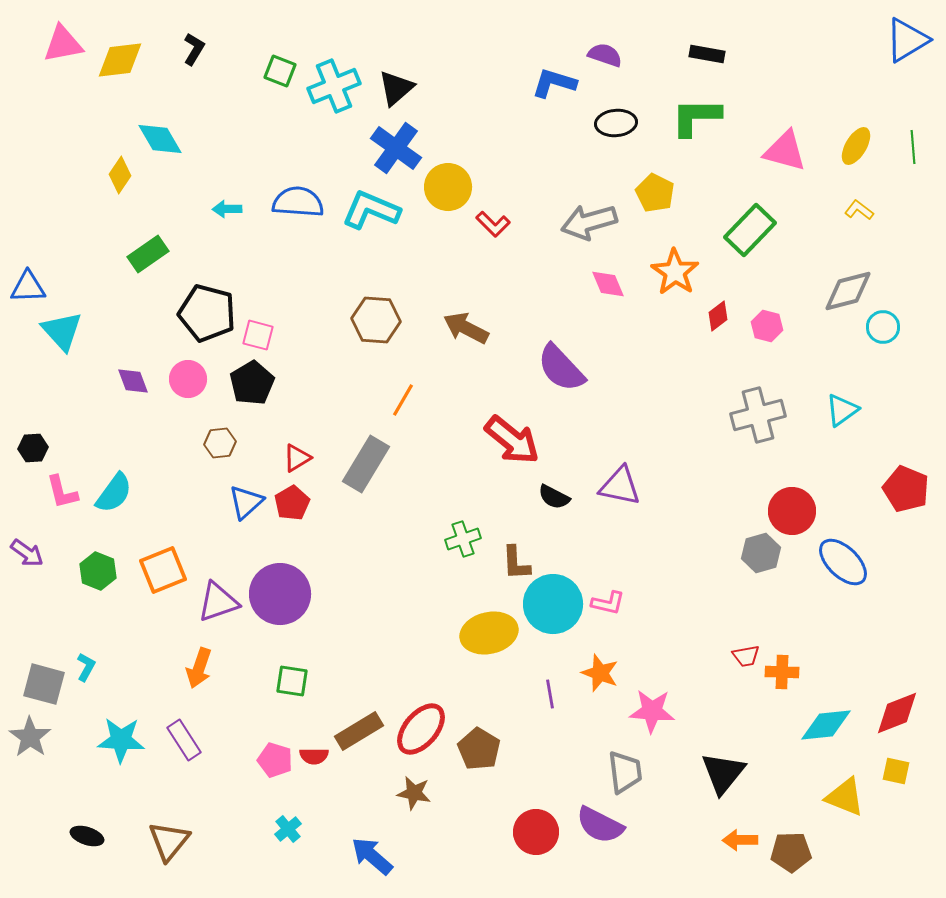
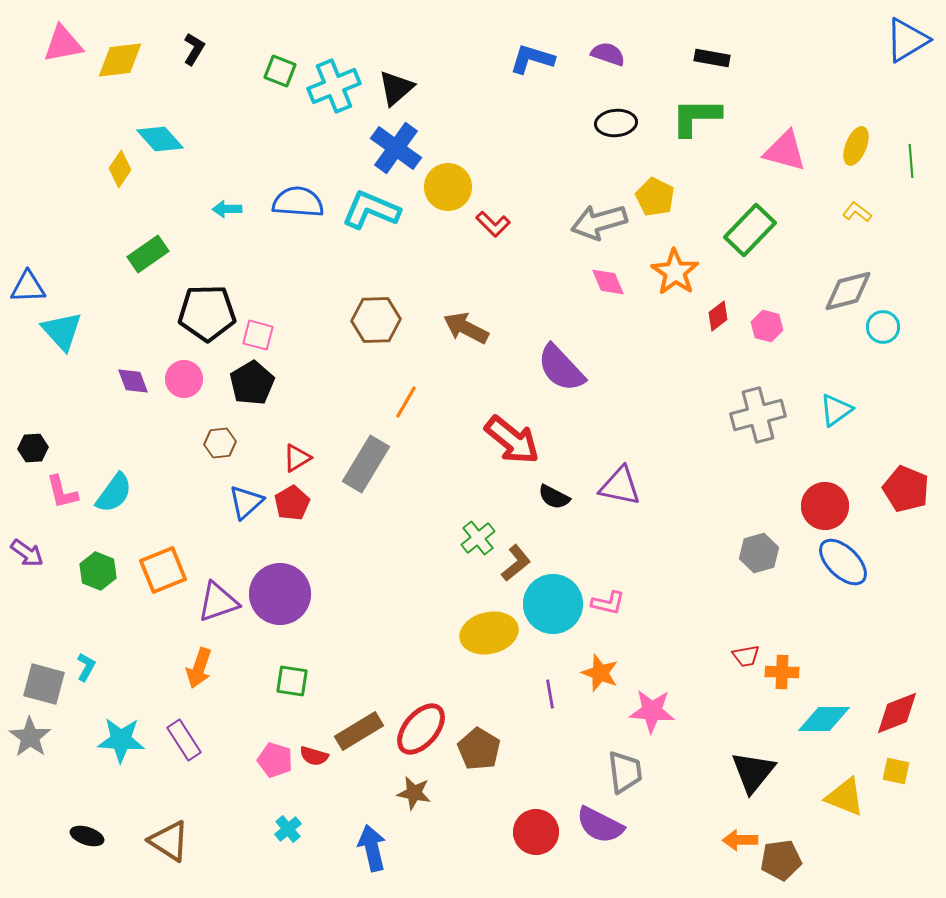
black rectangle at (707, 54): moved 5 px right, 4 px down
purple semicircle at (605, 55): moved 3 px right, 1 px up
blue L-shape at (554, 83): moved 22 px left, 24 px up
cyan diamond at (160, 139): rotated 12 degrees counterclockwise
yellow ellipse at (856, 146): rotated 9 degrees counterclockwise
green line at (913, 147): moved 2 px left, 14 px down
yellow diamond at (120, 175): moved 6 px up
yellow pentagon at (655, 193): moved 4 px down
yellow L-shape at (859, 210): moved 2 px left, 2 px down
gray arrow at (589, 222): moved 10 px right
pink diamond at (608, 284): moved 2 px up
black pentagon at (207, 313): rotated 16 degrees counterclockwise
brown hexagon at (376, 320): rotated 6 degrees counterclockwise
pink circle at (188, 379): moved 4 px left
orange line at (403, 400): moved 3 px right, 2 px down
cyan triangle at (842, 410): moved 6 px left
red circle at (792, 511): moved 33 px right, 5 px up
green cross at (463, 539): moved 15 px right, 1 px up; rotated 20 degrees counterclockwise
gray hexagon at (761, 553): moved 2 px left
brown L-shape at (516, 563): rotated 126 degrees counterclockwise
cyan diamond at (826, 725): moved 2 px left, 6 px up; rotated 6 degrees clockwise
red semicircle at (314, 756): rotated 16 degrees clockwise
black triangle at (723, 773): moved 30 px right, 1 px up
brown triangle at (169, 841): rotated 36 degrees counterclockwise
brown pentagon at (791, 852): moved 10 px left, 8 px down; rotated 6 degrees counterclockwise
blue arrow at (372, 856): moved 8 px up; rotated 36 degrees clockwise
